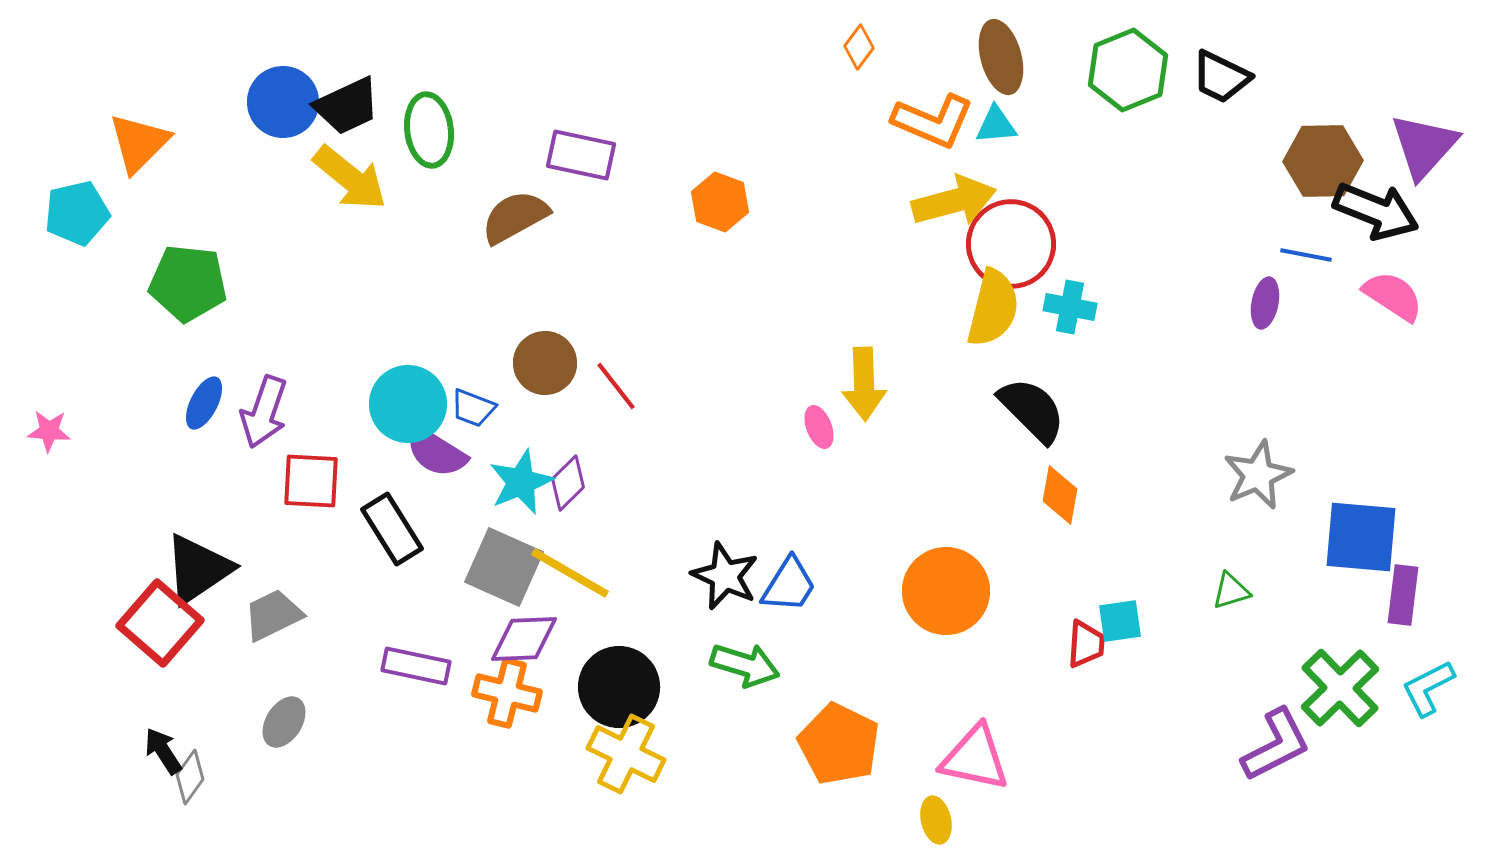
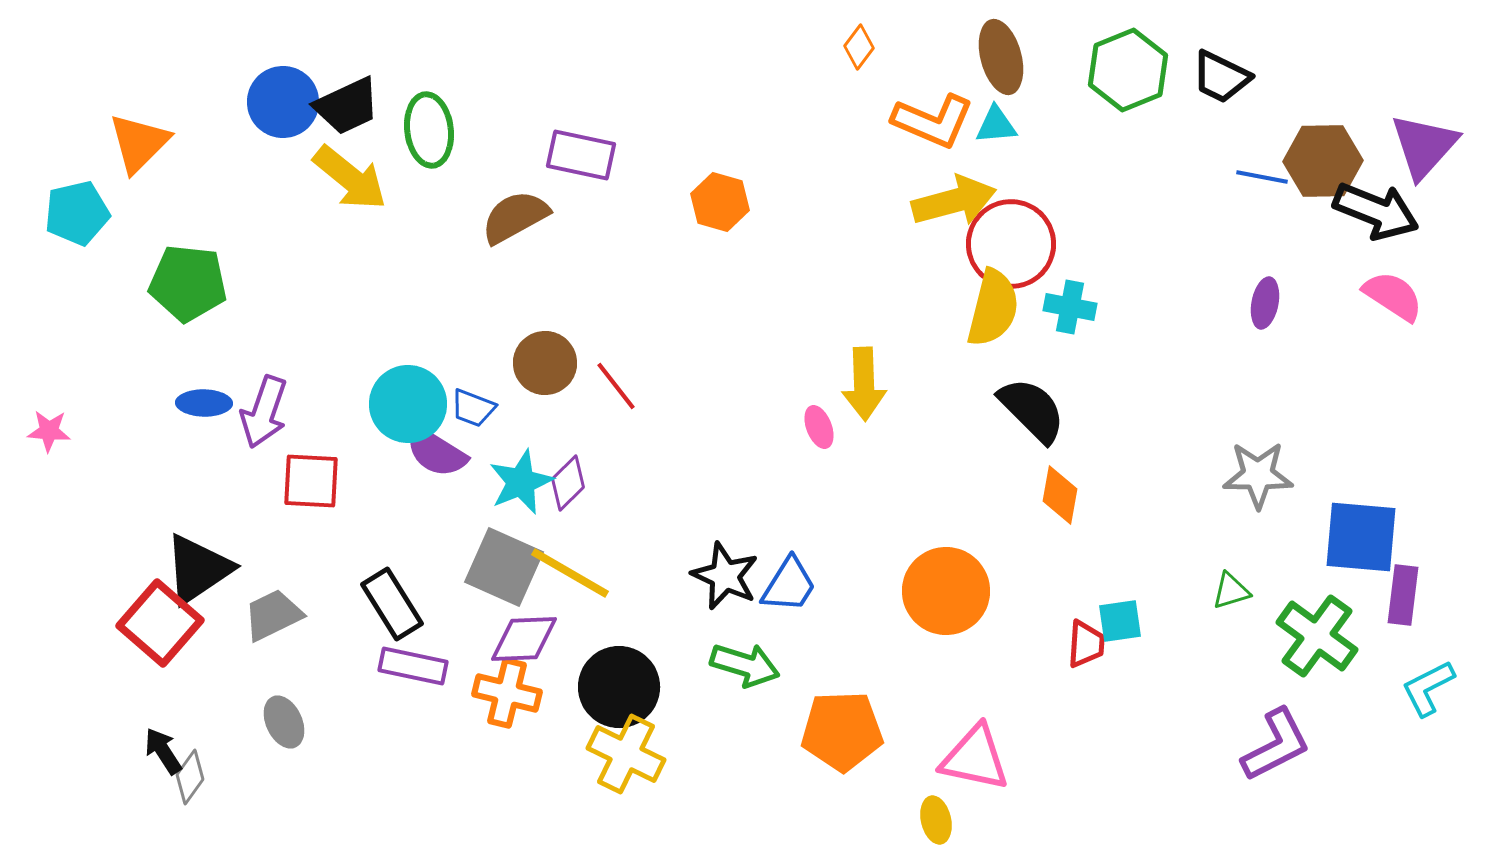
orange hexagon at (720, 202): rotated 4 degrees counterclockwise
blue line at (1306, 255): moved 44 px left, 78 px up
blue ellipse at (204, 403): rotated 64 degrees clockwise
gray star at (1258, 475): rotated 24 degrees clockwise
black rectangle at (392, 529): moved 75 px down
purple rectangle at (416, 666): moved 3 px left
green cross at (1340, 688): moved 23 px left, 52 px up; rotated 10 degrees counterclockwise
gray ellipse at (284, 722): rotated 57 degrees counterclockwise
orange pentagon at (839, 744): moved 3 px right, 13 px up; rotated 28 degrees counterclockwise
